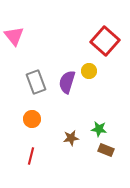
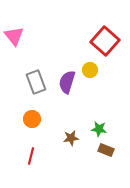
yellow circle: moved 1 px right, 1 px up
